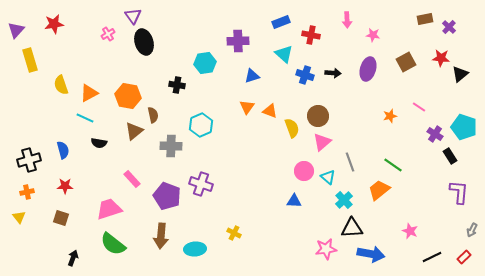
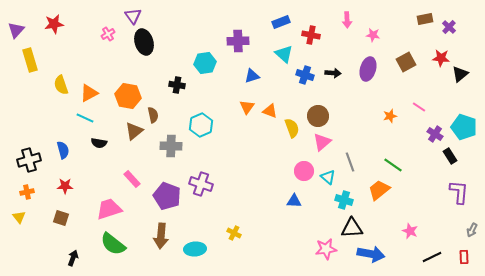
cyan cross at (344, 200): rotated 30 degrees counterclockwise
red rectangle at (464, 257): rotated 48 degrees counterclockwise
